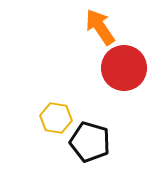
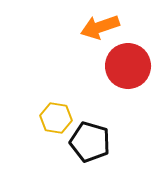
orange arrow: rotated 75 degrees counterclockwise
red circle: moved 4 px right, 2 px up
